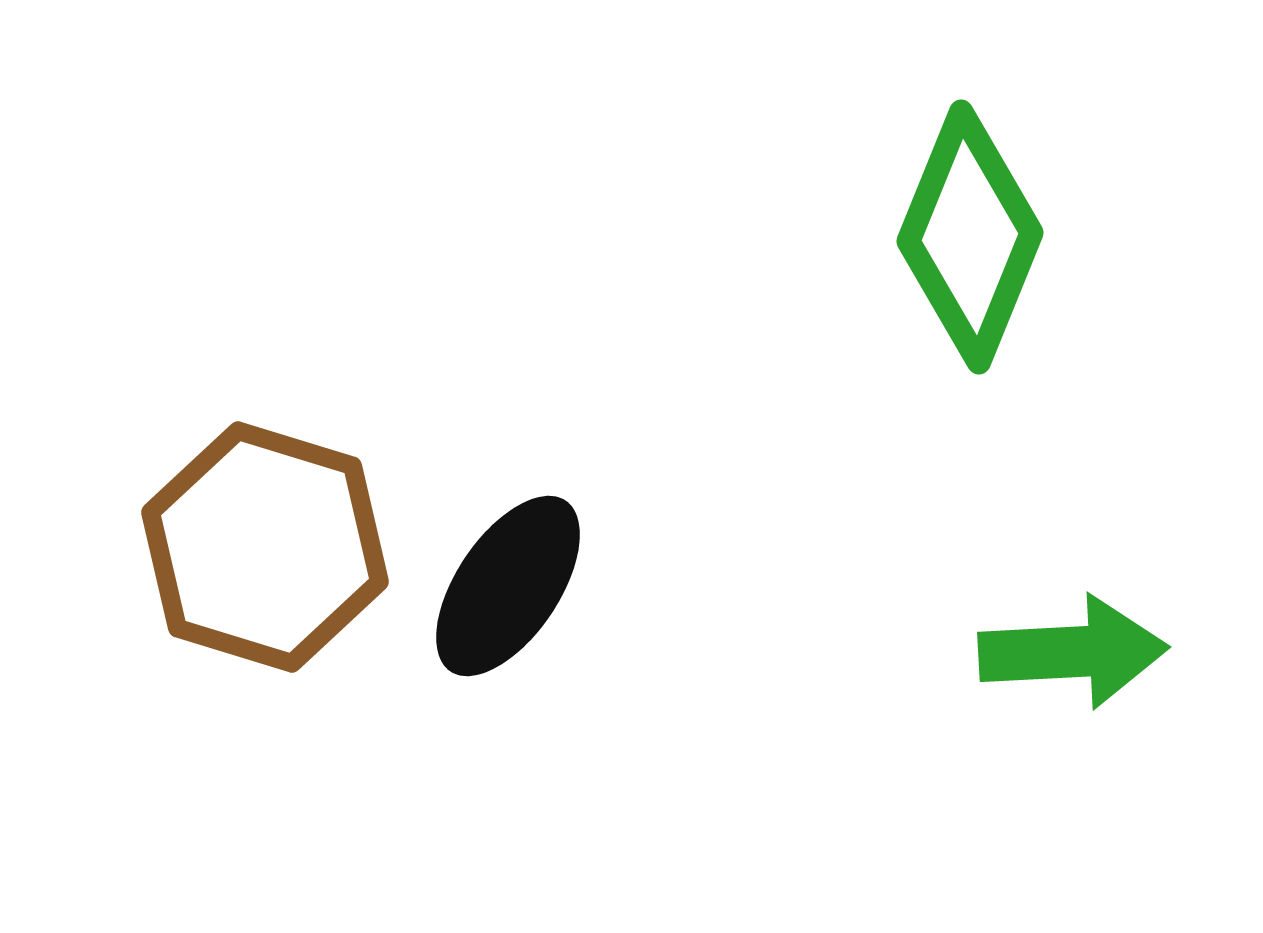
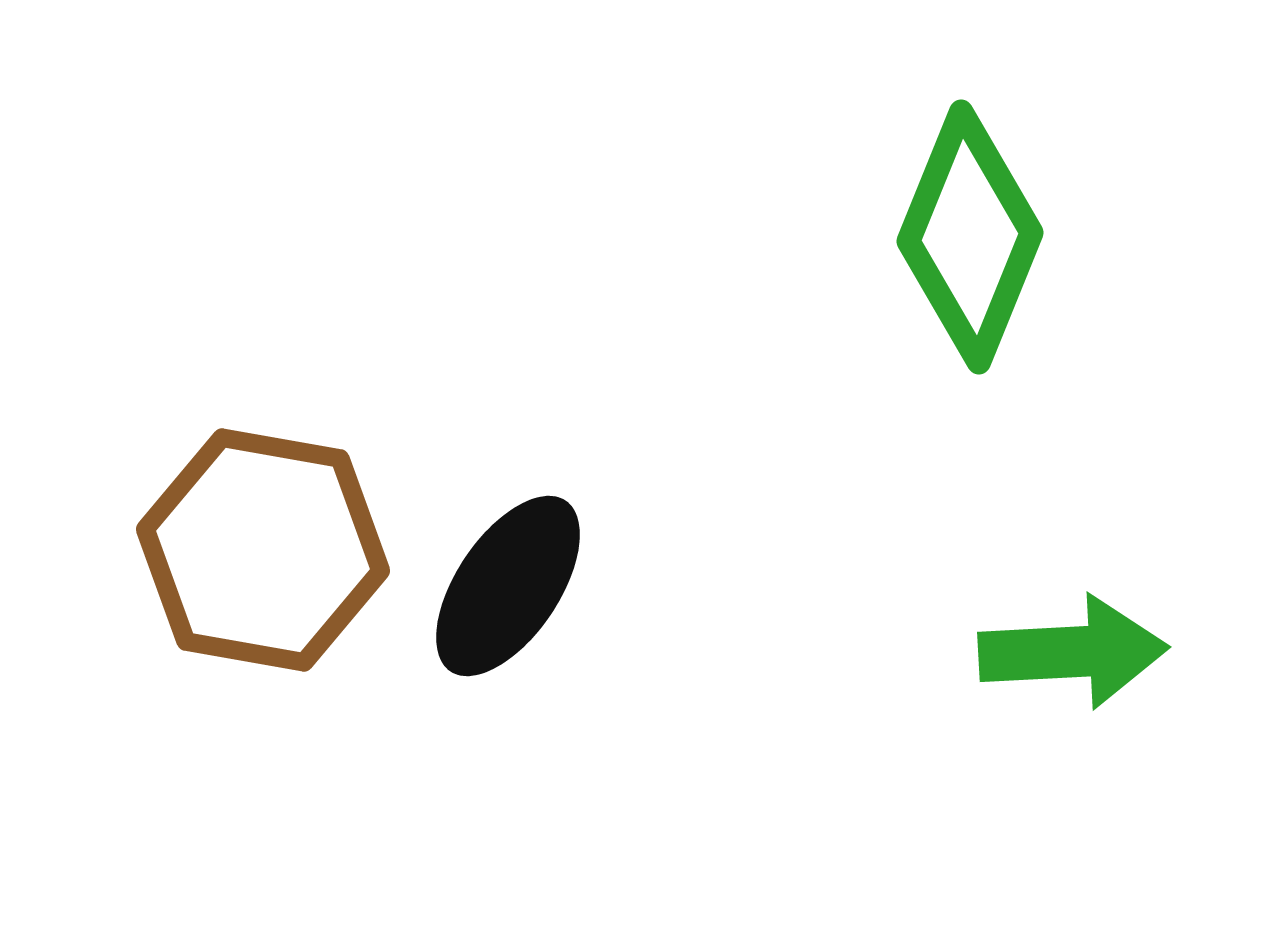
brown hexagon: moved 2 px left, 3 px down; rotated 7 degrees counterclockwise
